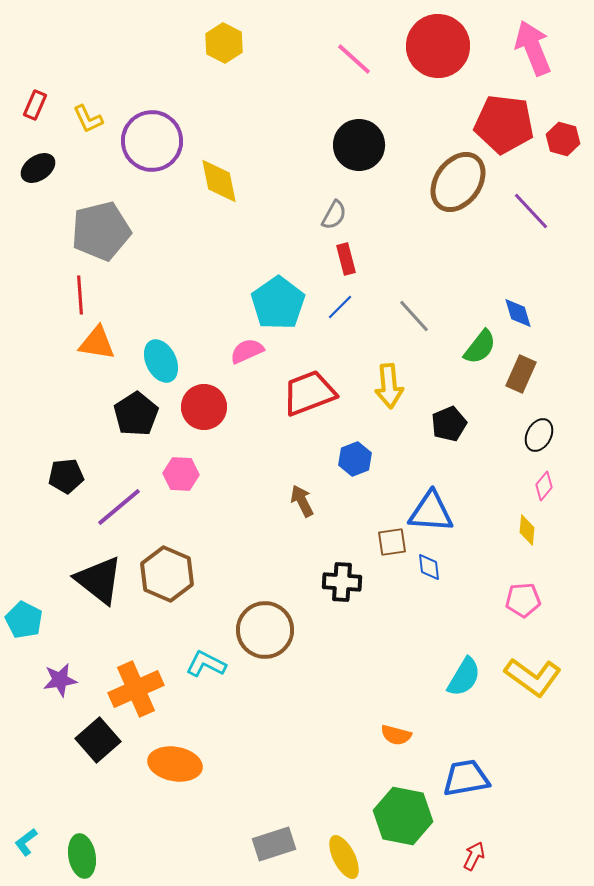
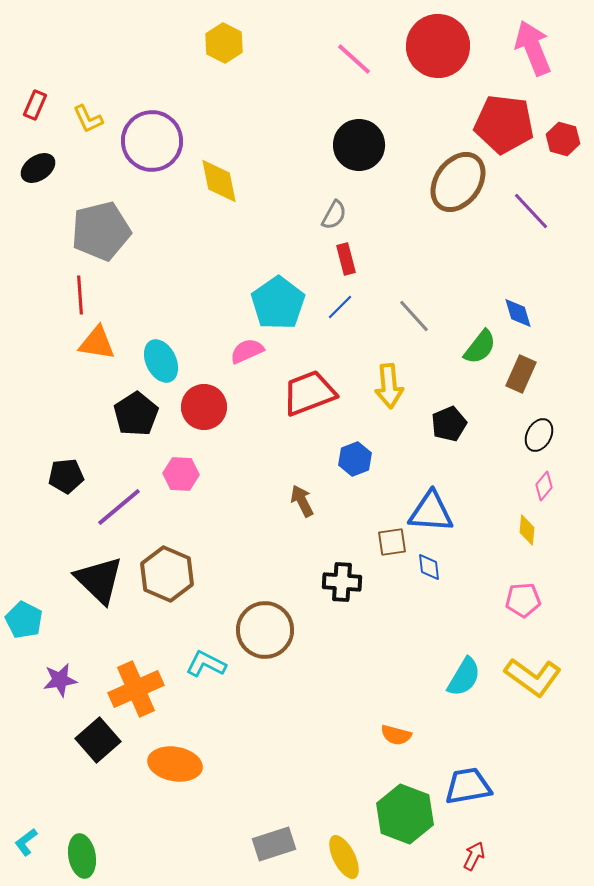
black triangle at (99, 580): rotated 6 degrees clockwise
blue trapezoid at (466, 778): moved 2 px right, 8 px down
green hexagon at (403, 816): moved 2 px right, 2 px up; rotated 10 degrees clockwise
